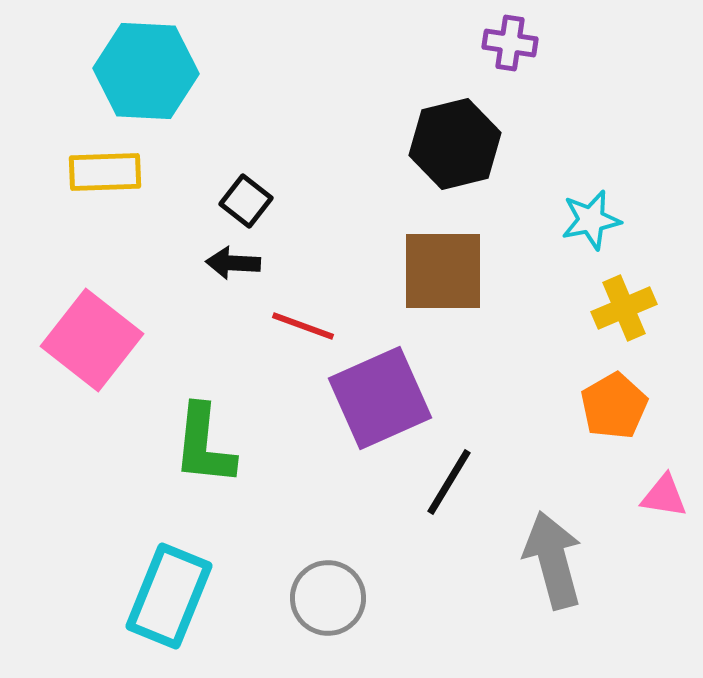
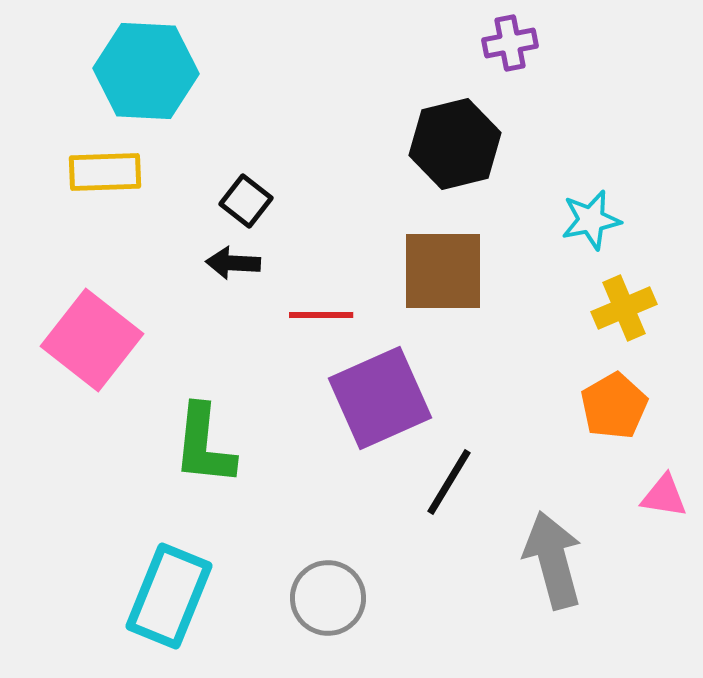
purple cross: rotated 20 degrees counterclockwise
red line: moved 18 px right, 11 px up; rotated 20 degrees counterclockwise
